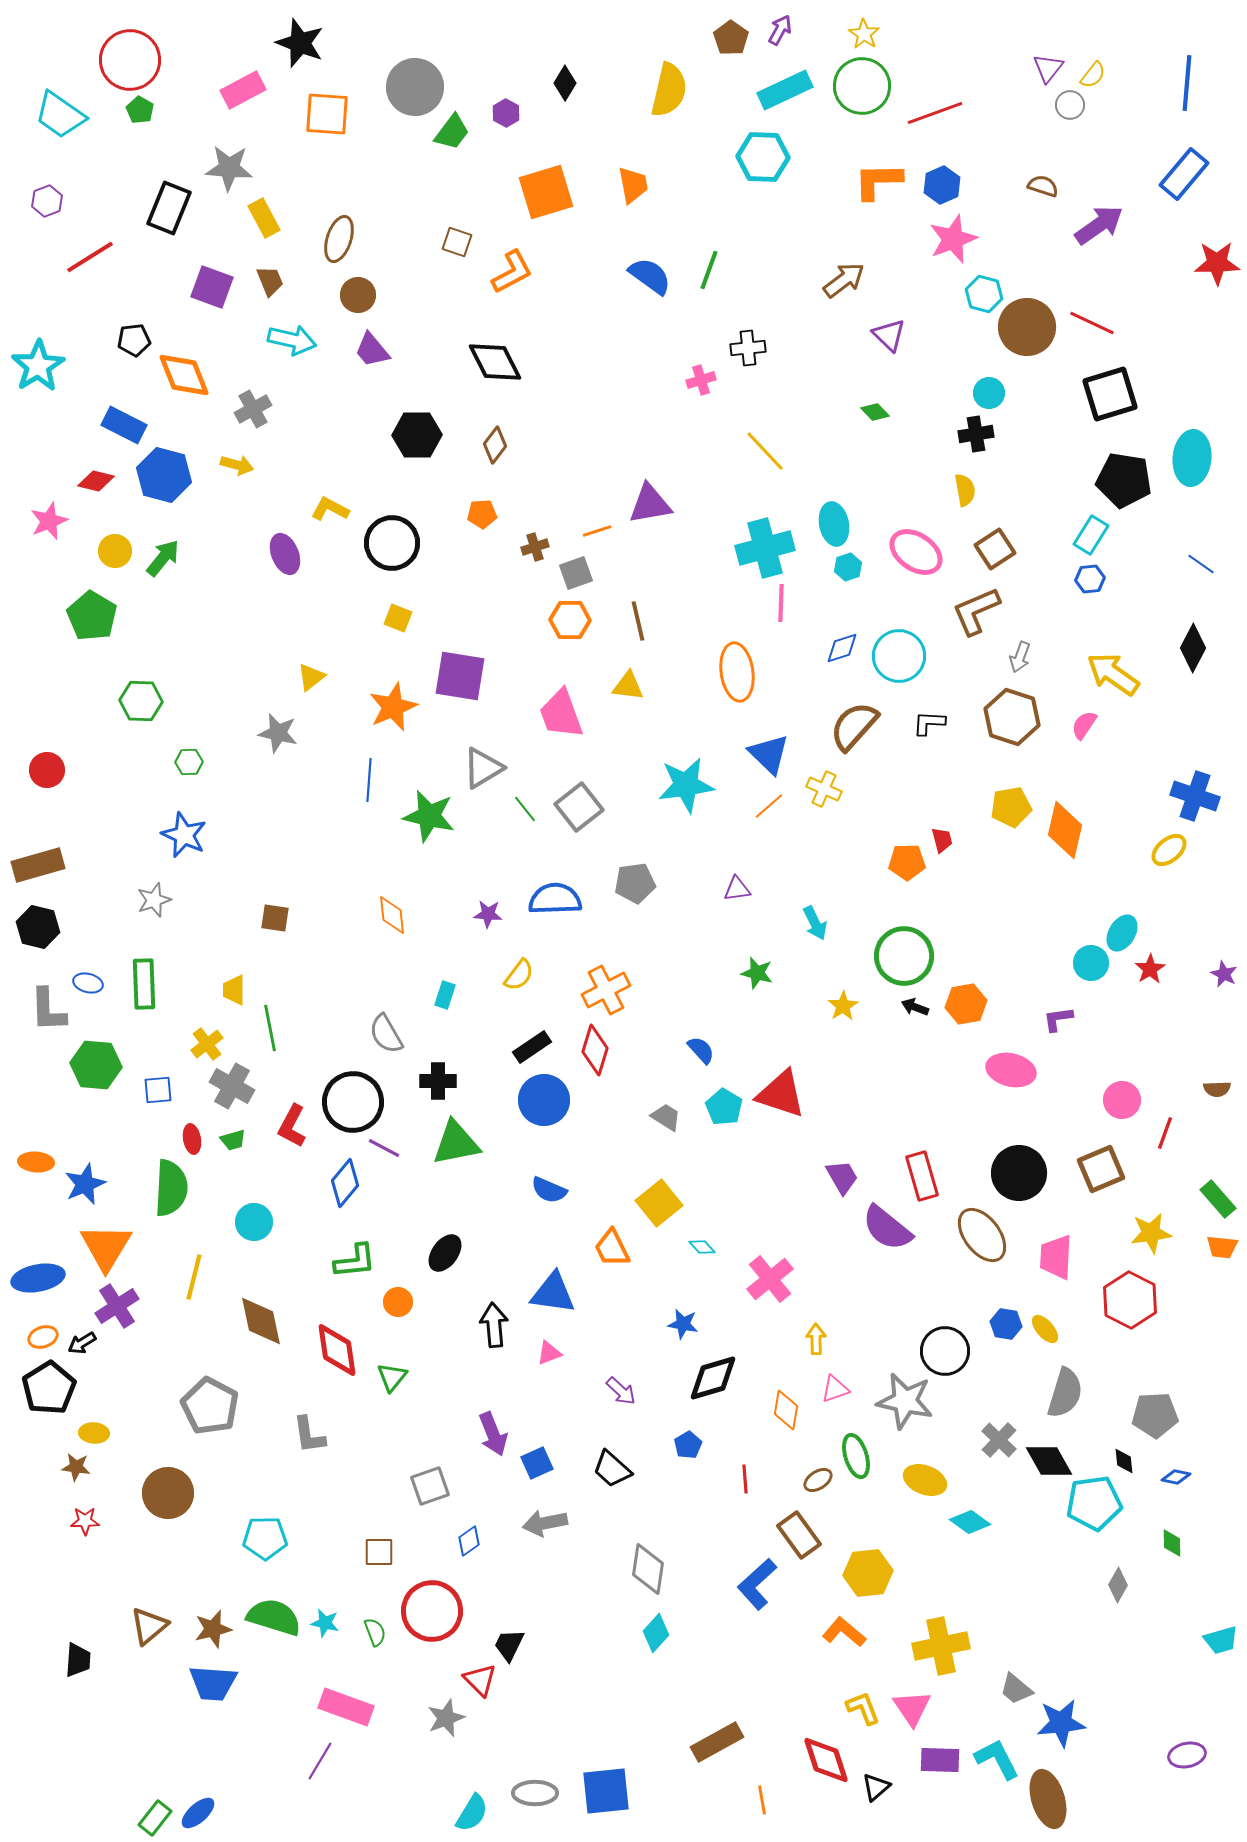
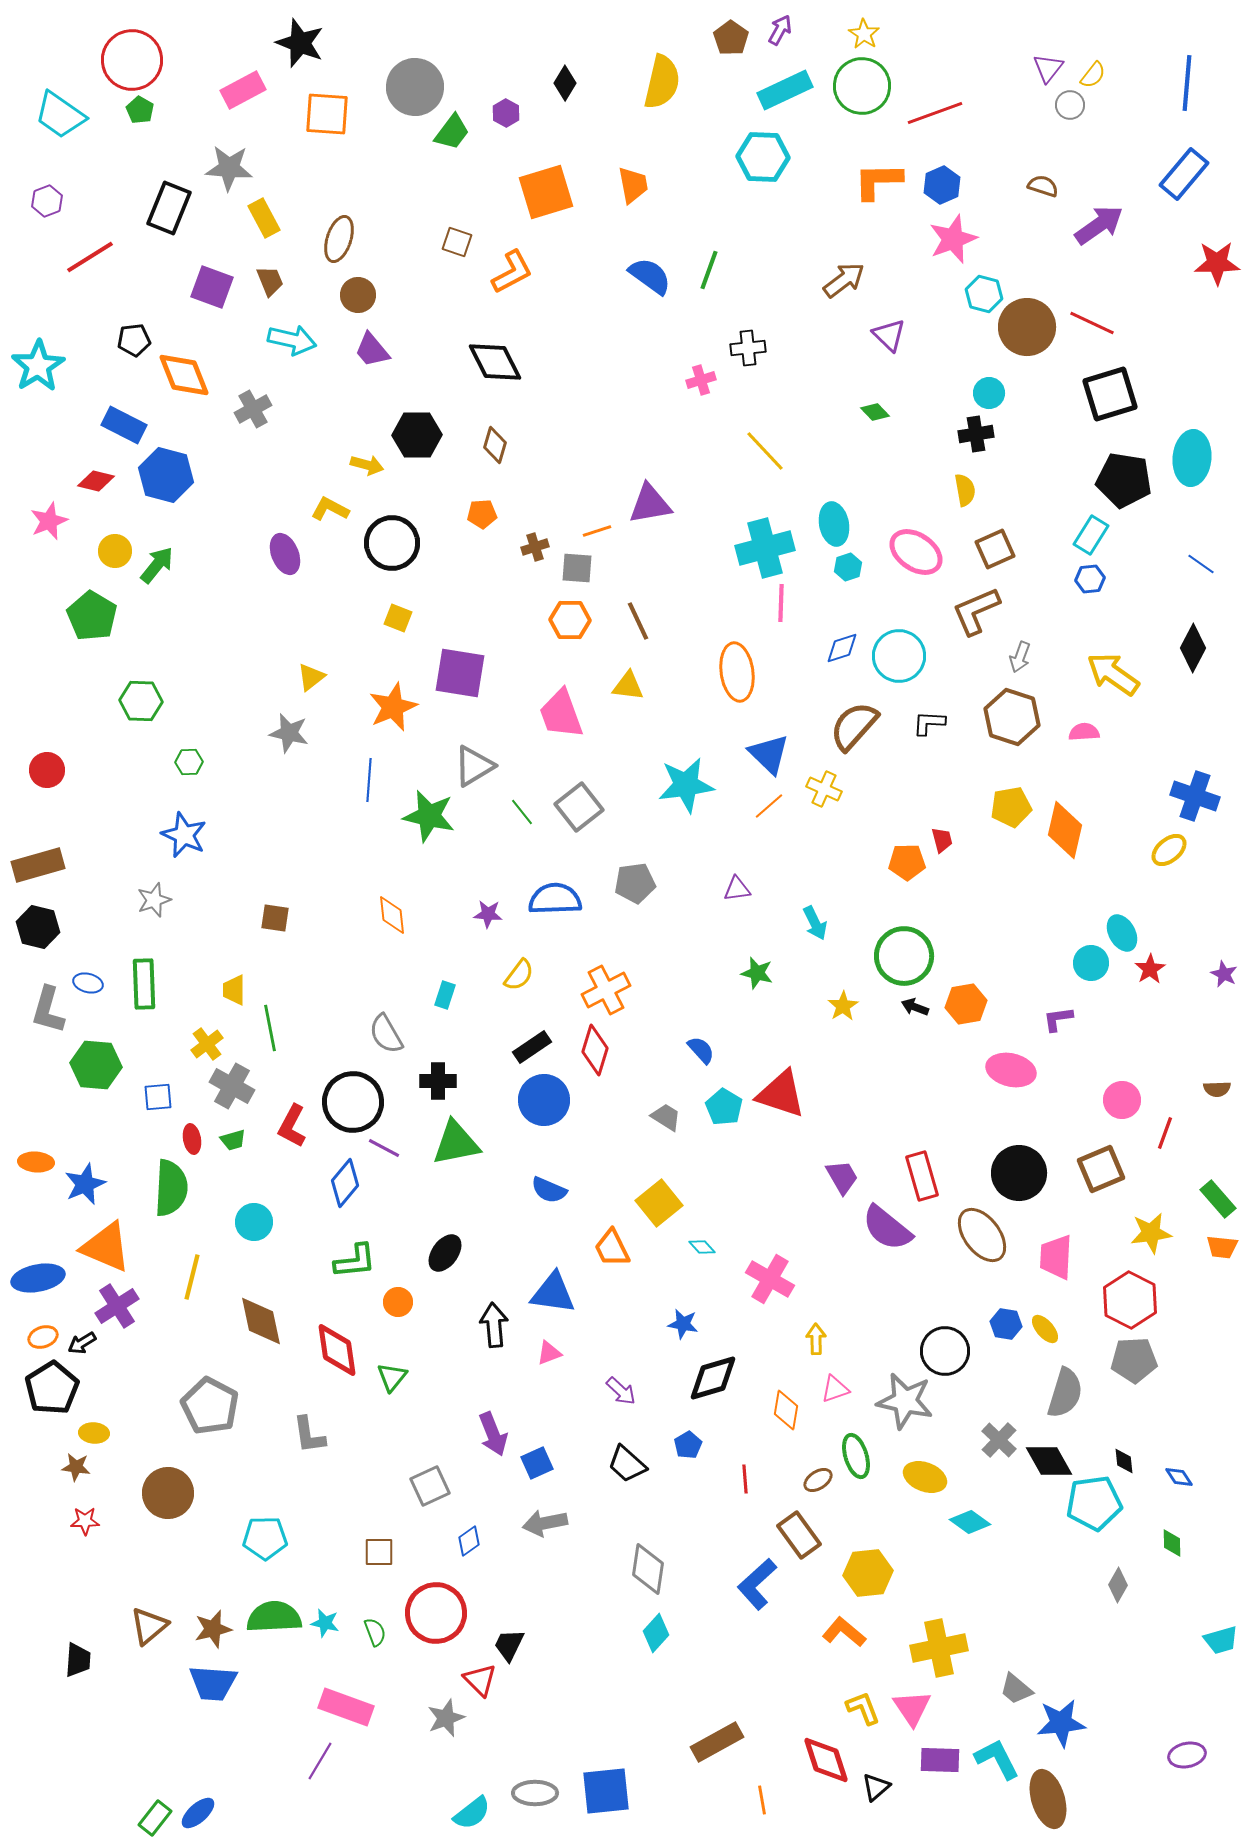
red circle at (130, 60): moved 2 px right
yellow semicircle at (669, 90): moved 7 px left, 8 px up
brown diamond at (495, 445): rotated 21 degrees counterclockwise
yellow arrow at (237, 465): moved 130 px right
blue hexagon at (164, 475): moved 2 px right
brown square at (995, 549): rotated 9 degrees clockwise
green arrow at (163, 558): moved 6 px left, 7 px down
gray square at (576, 573): moved 1 px right, 5 px up; rotated 24 degrees clockwise
brown line at (638, 621): rotated 12 degrees counterclockwise
purple square at (460, 676): moved 3 px up
pink semicircle at (1084, 725): moved 7 px down; rotated 52 degrees clockwise
gray star at (278, 733): moved 11 px right
gray triangle at (483, 768): moved 9 px left, 2 px up
green line at (525, 809): moved 3 px left, 3 px down
cyan ellipse at (1122, 933): rotated 60 degrees counterclockwise
gray L-shape at (48, 1010): rotated 18 degrees clockwise
blue square at (158, 1090): moved 7 px down
orange triangle at (106, 1247): rotated 38 degrees counterclockwise
yellow line at (194, 1277): moved 2 px left
pink cross at (770, 1279): rotated 21 degrees counterclockwise
black pentagon at (49, 1388): moved 3 px right
gray pentagon at (1155, 1415): moved 21 px left, 55 px up
black trapezoid at (612, 1469): moved 15 px right, 5 px up
blue diamond at (1176, 1477): moved 3 px right; rotated 44 degrees clockwise
yellow ellipse at (925, 1480): moved 3 px up
gray square at (430, 1486): rotated 6 degrees counterclockwise
red circle at (432, 1611): moved 4 px right, 2 px down
green semicircle at (274, 1617): rotated 20 degrees counterclockwise
yellow cross at (941, 1646): moved 2 px left, 2 px down
cyan semicircle at (472, 1813): rotated 21 degrees clockwise
